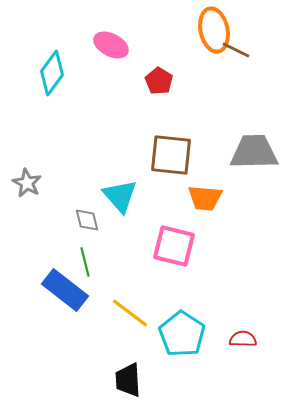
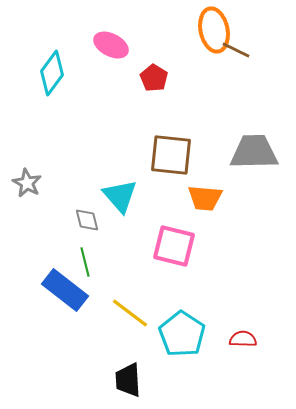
red pentagon: moved 5 px left, 3 px up
